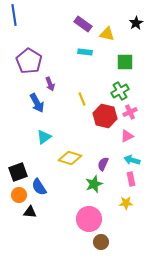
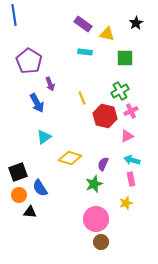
green square: moved 4 px up
yellow line: moved 1 px up
pink cross: moved 1 px right, 1 px up
blue semicircle: moved 1 px right, 1 px down
yellow star: rotated 16 degrees counterclockwise
pink circle: moved 7 px right
